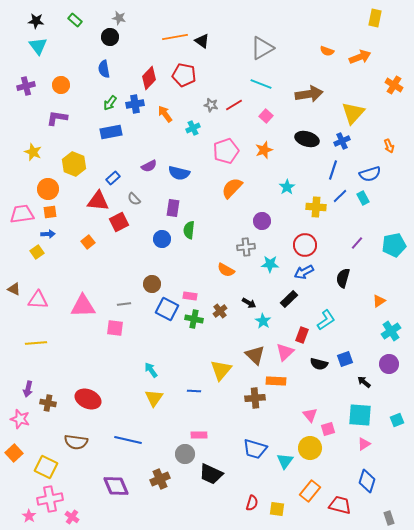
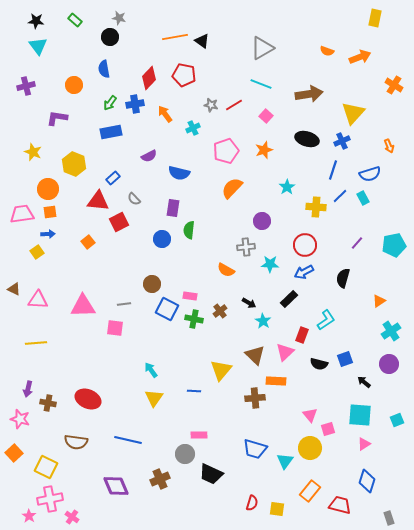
orange circle at (61, 85): moved 13 px right
purple semicircle at (149, 166): moved 10 px up
